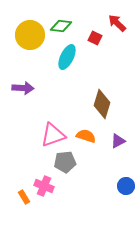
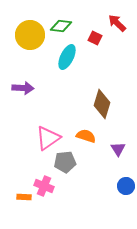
pink triangle: moved 5 px left, 3 px down; rotated 16 degrees counterclockwise
purple triangle: moved 8 px down; rotated 35 degrees counterclockwise
orange rectangle: rotated 56 degrees counterclockwise
